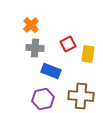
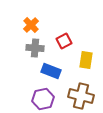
red square: moved 4 px left, 3 px up
yellow rectangle: moved 2 px left, 6 px down
brown cross: rotated 10 degrees clockwise
